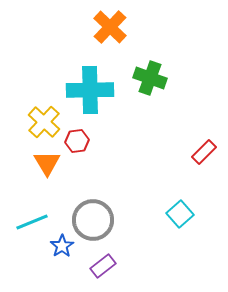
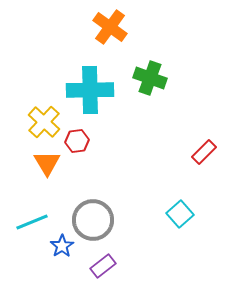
orange cross: rotated 8 degrees counterclockwise
